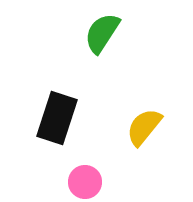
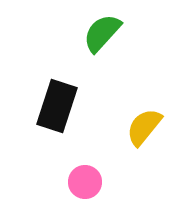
green semicircle: rotated 9 degrees clockwise
black rectangle: moved 12 px up
